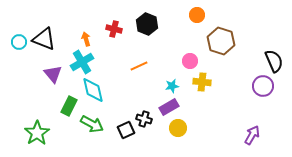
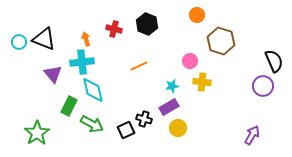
cyan cross: rotated 25 degrees clockwise
